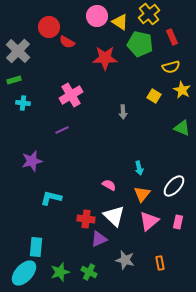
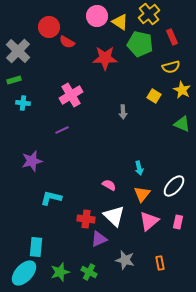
green triangle: moved 4 px up
